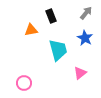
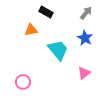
black rectangle: moved 5 px left, 4 px up; rotated 40 degrees counterclockwise
cyan trapezoid: rotated 25 degrees counterclockwise
pink triangle: moved 4 px right
pink circle: moved 1 px left, 1 px up
